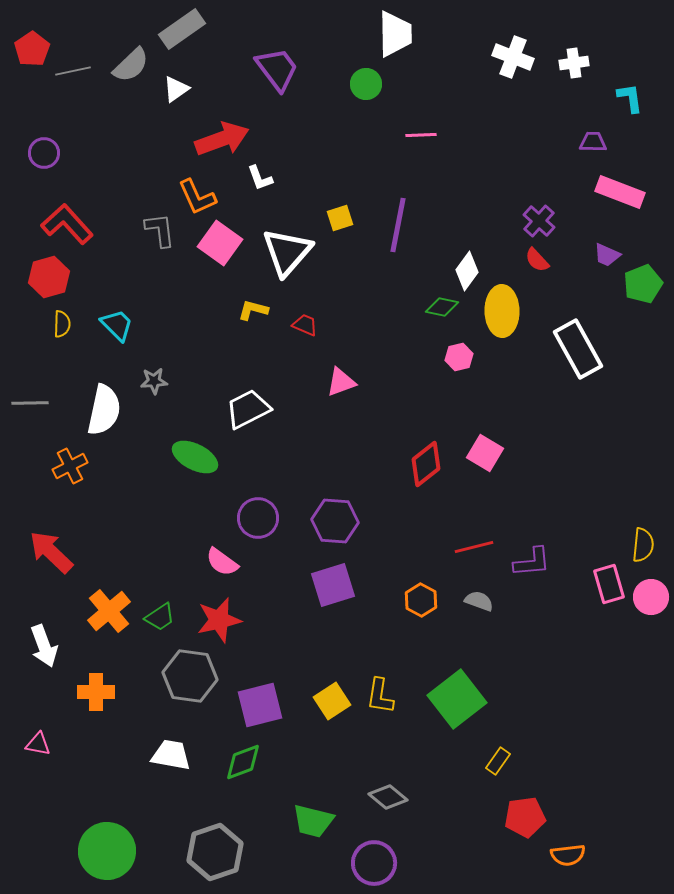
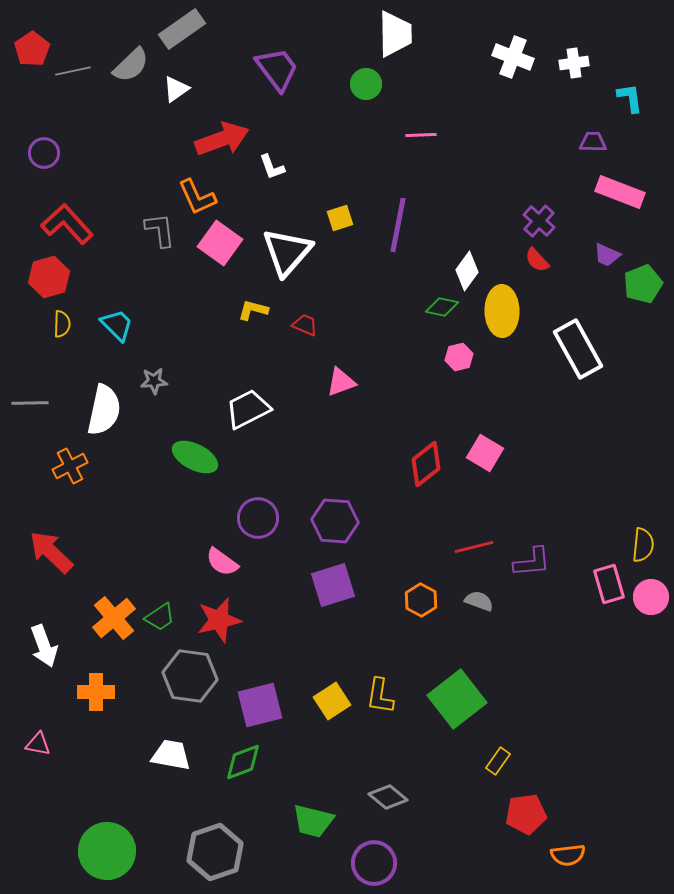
white L-shape at (260, 178): moved 12 px right, 11 px up
orange cross at (109, 611): moved 5 px right, 7 px down
red pentagon at (525, 817): moved 1 px right, 3 px up
